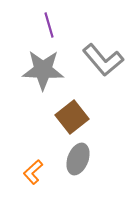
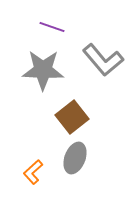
purple line: moved 3 px right, 2 px down; rotated 55 degrees counterclockwise
gray ellipse: moved 3 px left, 1 px up
